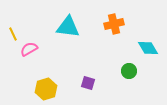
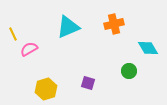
cyan triangle: rotated 30 degrees counterclockwise
